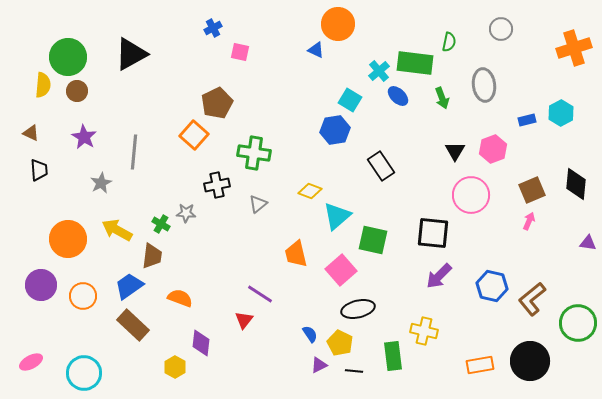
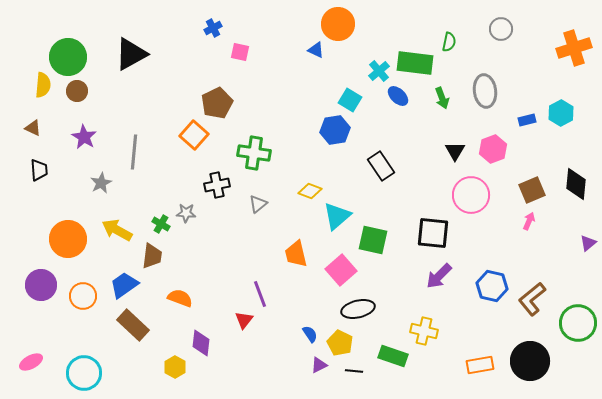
gray ellipse at (484, 85): moved 1 px right, 6 px down
brown triangle at (31, 133): moved 2 px right, 5 px up
purple triangle at (588, 243): rotated 48 degrees counterclockwise
blue trapezoid at (129, 286): moved 5 px left, 1 px up
purple line at (260, 294): rotated 36 degrees clockwise
green rectangle at (393, 356): rotated 64 degrees counterclockwise
